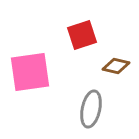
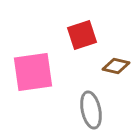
pink square: moved 3 px right
gray ellipse: moved 1 px down; rotated 24 degrees counterclockwise
